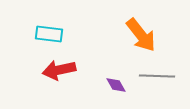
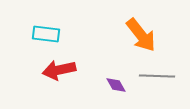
cyan rectangle: moved 3 px left
